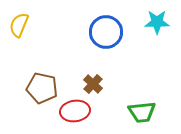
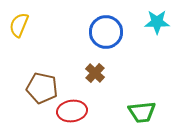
brown cross: moved 2 px right, 11 px up
red ellipse: moved 3 px left
